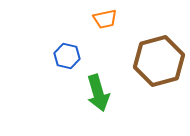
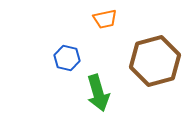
blue hexagon: moved 2 px down
brown hexagon: moved 4 px left
